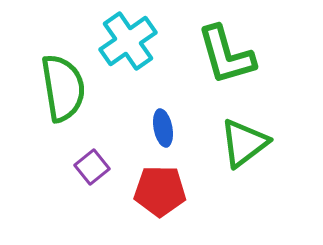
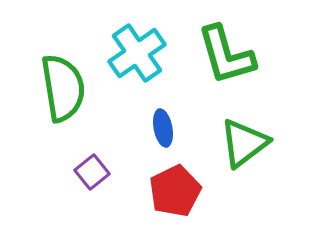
cyan cross: moved 9 px right, 12 px down
purple square: moved 5 px down
red pentagon: moved 15 px right; rotated 27 degrees counterclockwise
